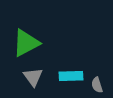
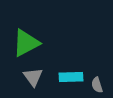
cyan rectangle: moved 1 px down
